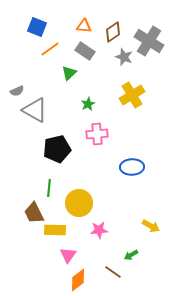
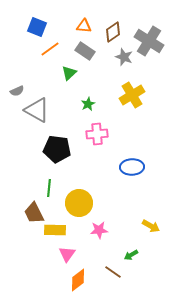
gray triangle: moved 2 px right
black pentagon: rotated 20 degrees clockwise
pink triangle: moved 1 px left, 1 px up
